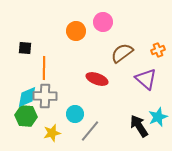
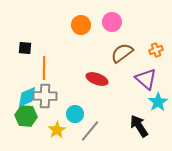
pink circle: moved 9 px right
orange circle: moved 5 px right, 6 px up
orange cross: moved 2 px left
cyan star: moved 15 px up; rotated 12 degrees counterclockwise
yellow star: moved 5 px right, 3 px up; rotated 18 degrees counterclockwise
